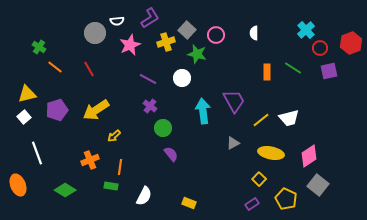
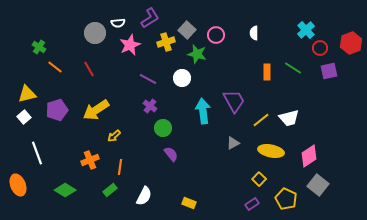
white semicircle at (117, 21): moved 1 px right, 2 px down
yellow ellipse at (271, 153): moved 2 px up
green rectangle at (111, 186): moved 1 px left, 4 px down; rotated 48 degrees counterclockwise
